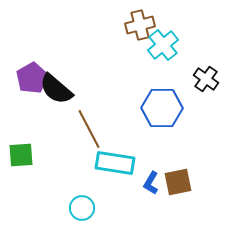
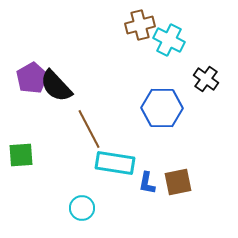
cyan cross: moved 6 px right, 5 px up; rotated 24 degrees counterclockwise
black semicircle: moved 3 px up; rotated 6 degrees clockwise
blue L-shape: moved 4 px left; rotated 20 degrees counterclockwise
